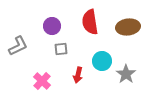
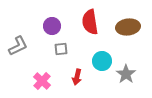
red arrow: moved 1 px left, 2 px down
